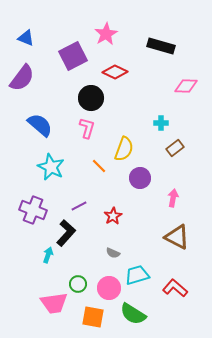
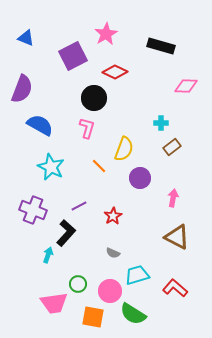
purple semicircle: moved 11 px down; rotated 16 degrees counterclockwise
black circle: moved 3 px right
blue semicircle: rotated 12 degrees counterclockwise
brown rectangle: moved 3 px left, 1 px up
pink circle: moved 1 px right, 3 px down
